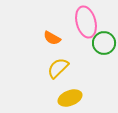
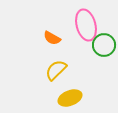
pink ellipse: moved 3 px down
green circle: moved 2 px down
yellow semicircle: moved 2 px left, 2 px down
